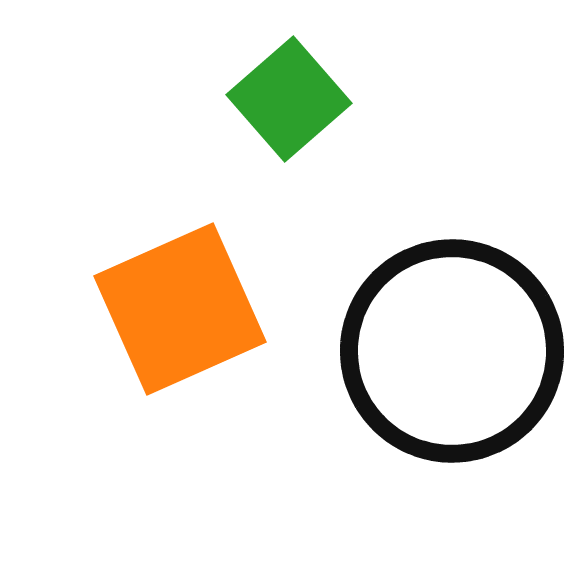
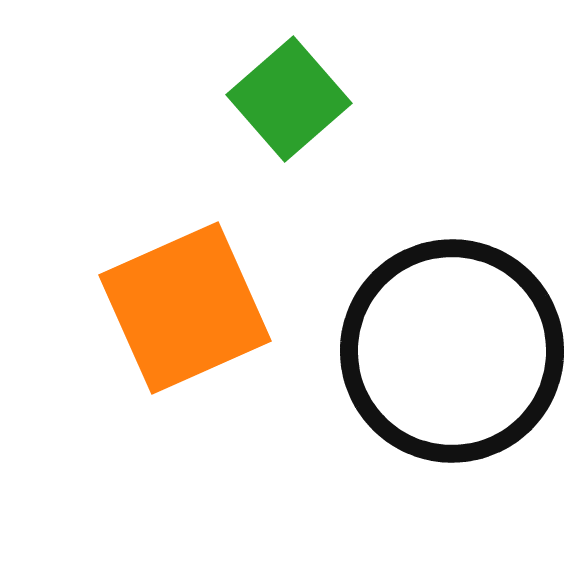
orange square: moved 5 px right, 1 px up
